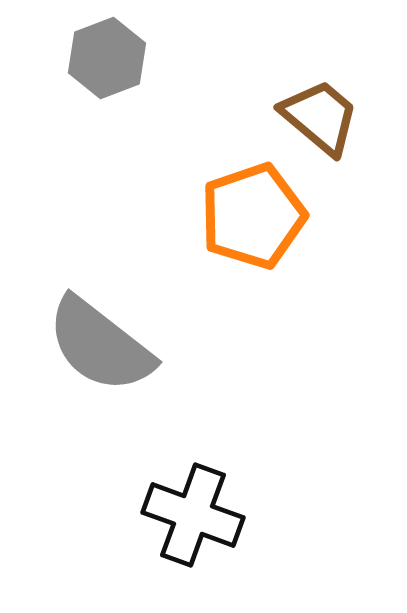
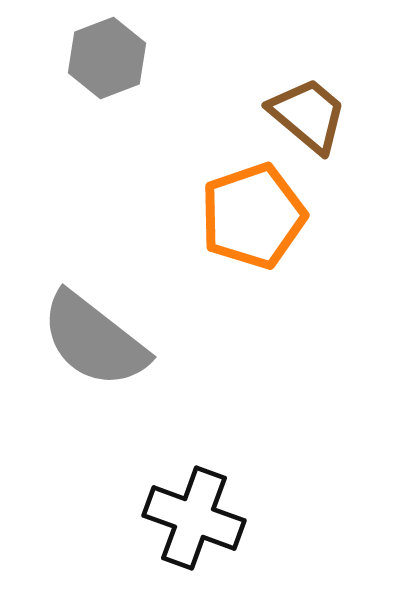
brown trapezoid: moved 12 px left, 2 px up
gray semicircle: moved 6 px left, 5 px up
black cross: moved 1 px right, 3 px down
